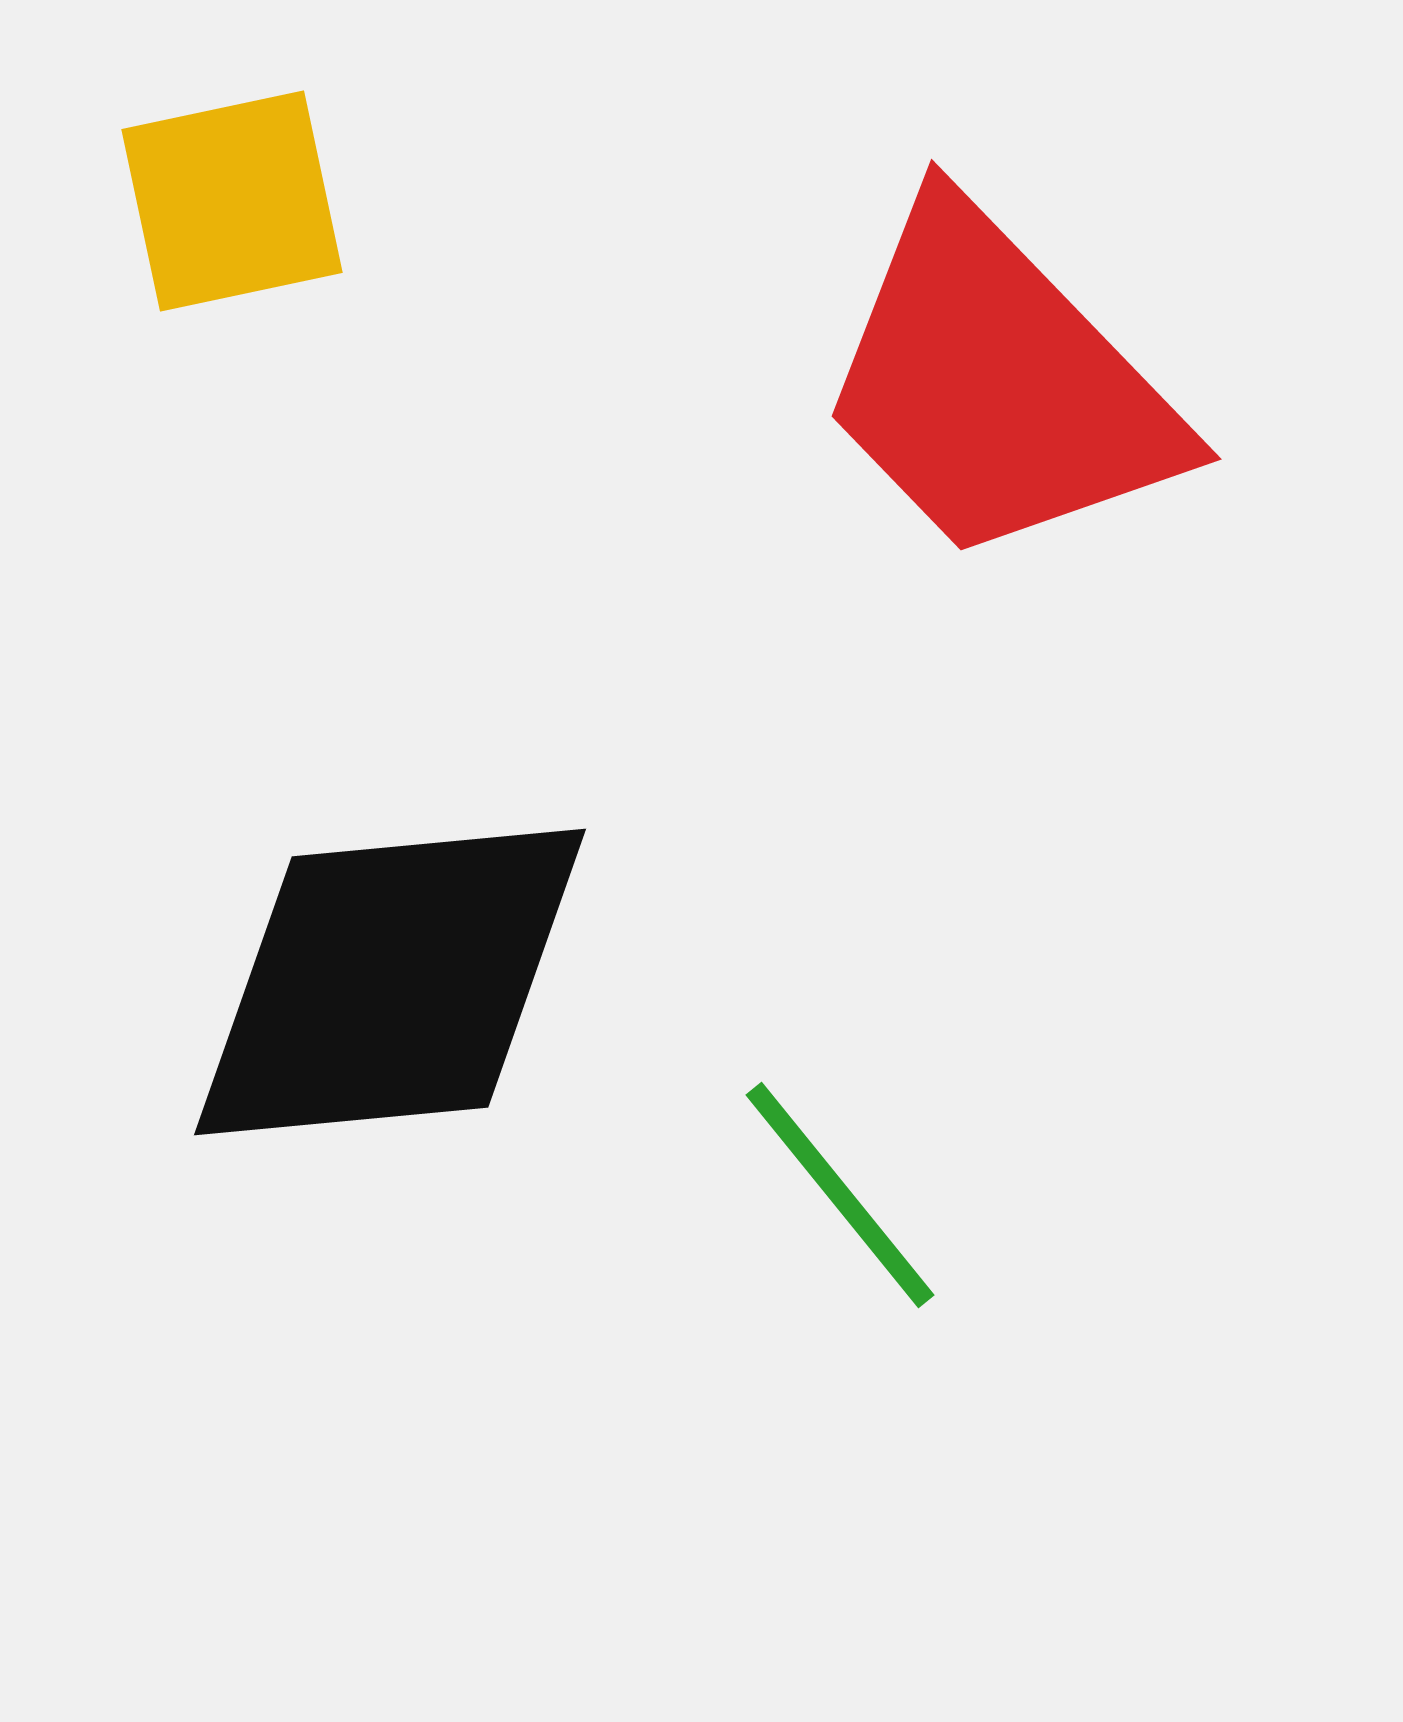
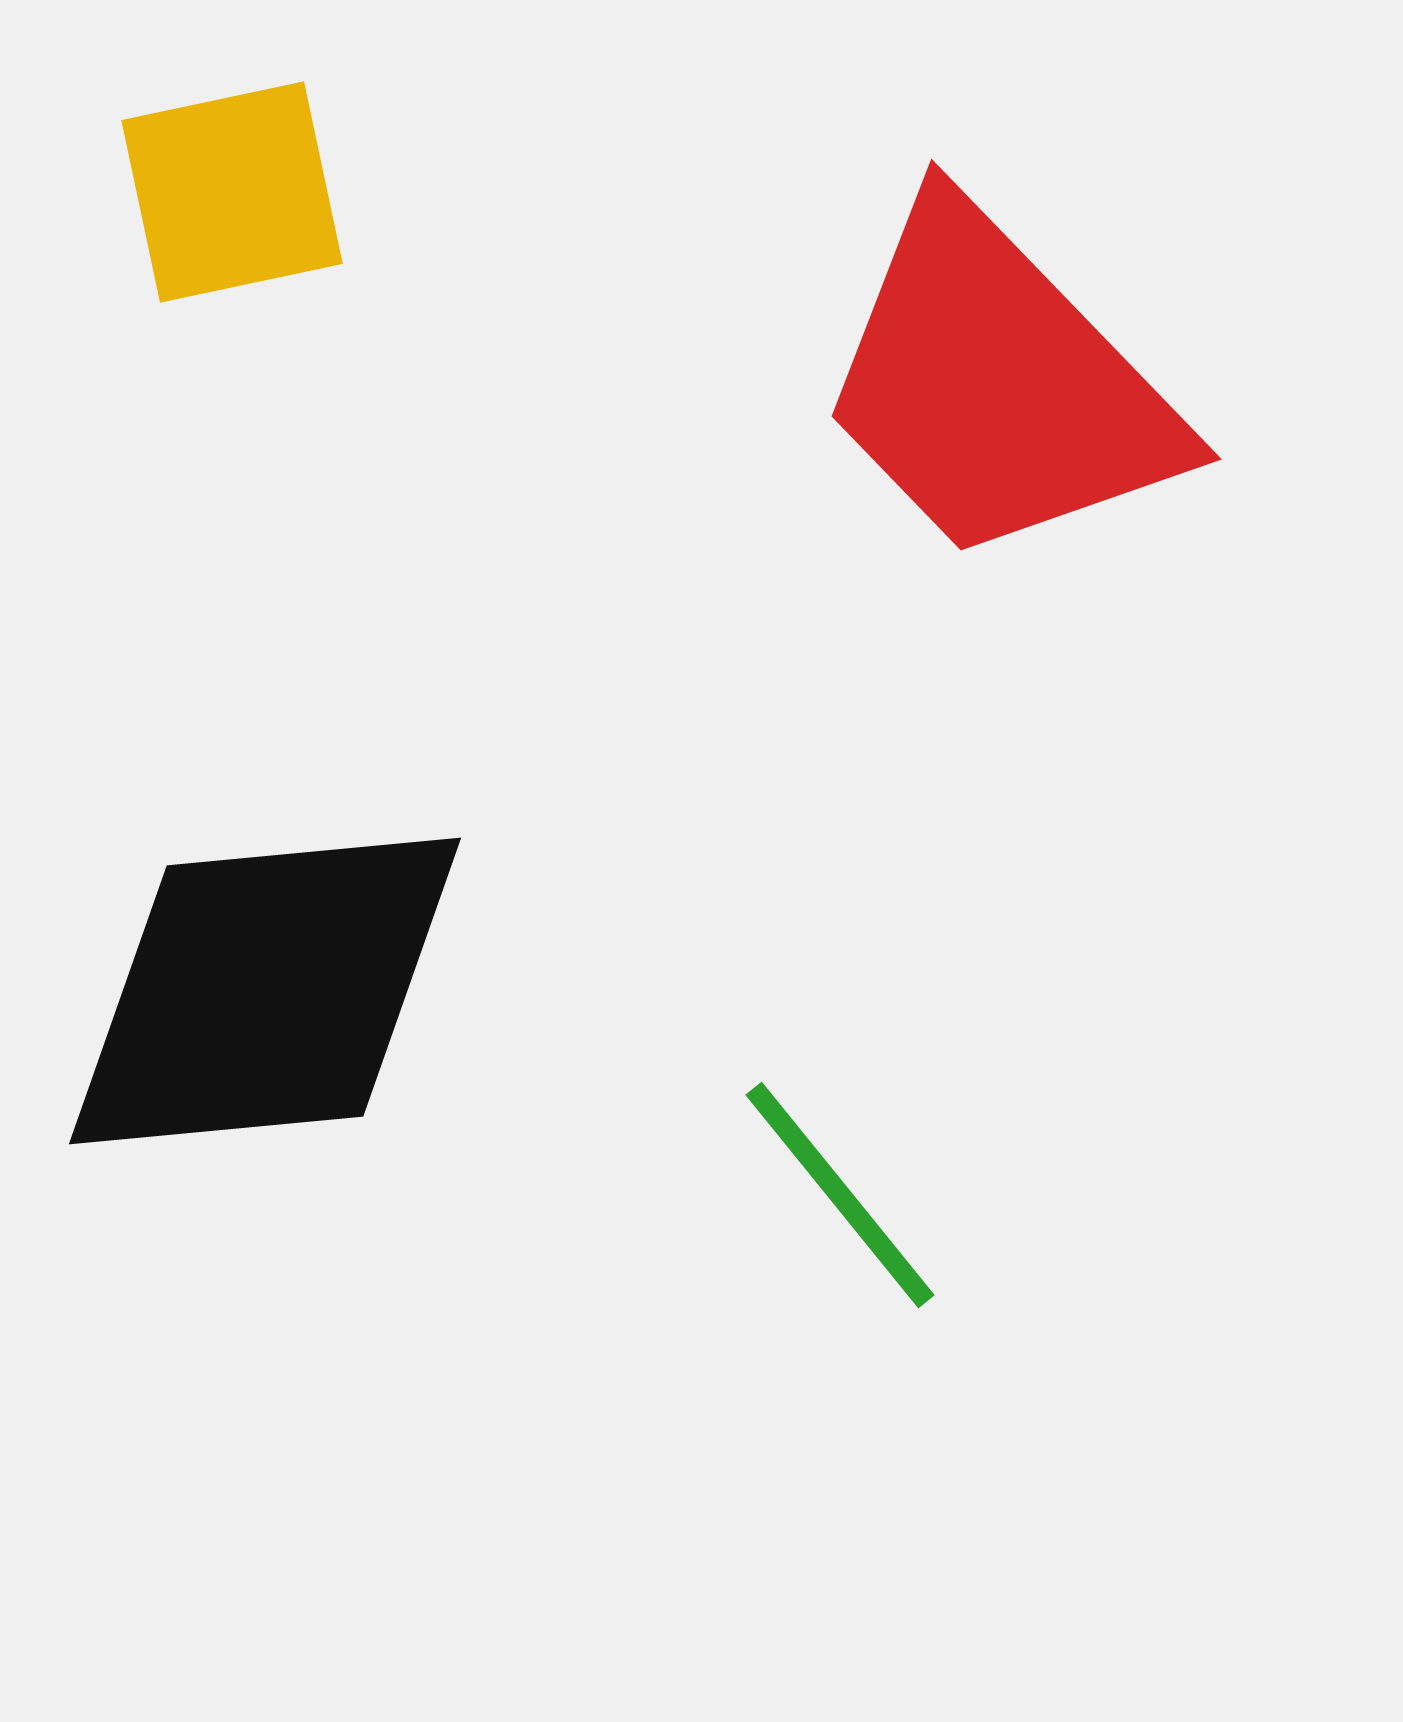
yellow square: moved 9 px up
black diamond: moved 125 px left, 9 px down
